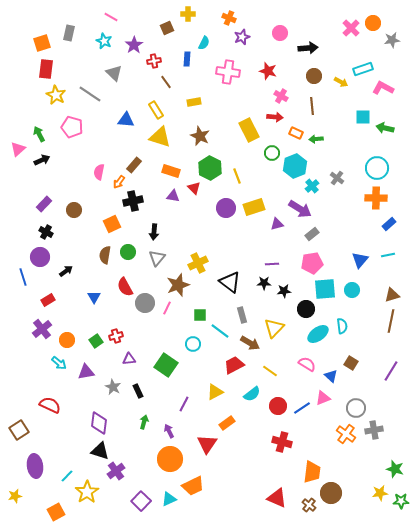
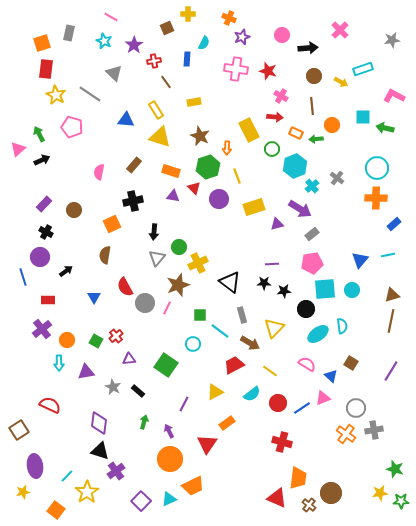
orange circle at (373, 23): moved 41 px left, 102 px down
pink cross at (351, 28): moved 11 px left, 2 px down
pink circle at (280, 33): moved 2 px right, 2 px down
pink cross at (228, 72): moved 8 px right, 3 px up
pink L-shape at (383, 88): moved 11 px right, 8 px down
green circle at (272, 153): moved 4 px up
green hexagon at (210, 168): moved 2 px left, 1 px up; rotated 15 degrees clockwise
orange arrow at (119, 182): moved 108 px right, 34 px up; rotated 32 degrees counterclockwise
purple circle at (226, 208): moved 7 px left, 9 px up
blue rectangle at (389, 224): moved 5 px right
green circle at (128, 252): moved 51 px right, 5 px up
red rectangle at (48, 300): rotated 32 degrees clockwise
red cross at (116, 336): rotated 24 degrees counterclockwise
green square at (96, 341): rotated 24 degrees counterclockwise
cyan arrow at (59, 363): rotated 49 degrees clockwise
black rectangle at (138, 391): rotated 24 degrees counterclockwise
red circle at (278, 406): moved 3 px up
orange trapezoid at (312, 472): moved 14 px left, 6 px down
yellow star at (15, 496): moved 8 px right, 4 px up
orange square at (56, 512): moved 2 px up; rotated 24 degrees counterclockwise
